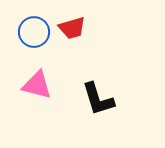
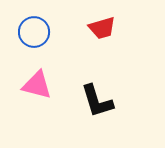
red trapezoid: moved 30 px right
black L-shape: moved 1 px left, 2 px down
